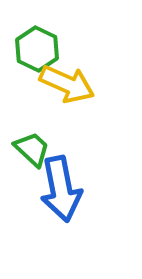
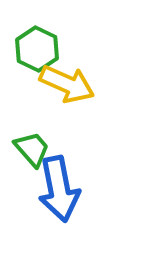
green trapezoid: rotated 6 degrees clockwise
blue arrow: moved 2 px left
